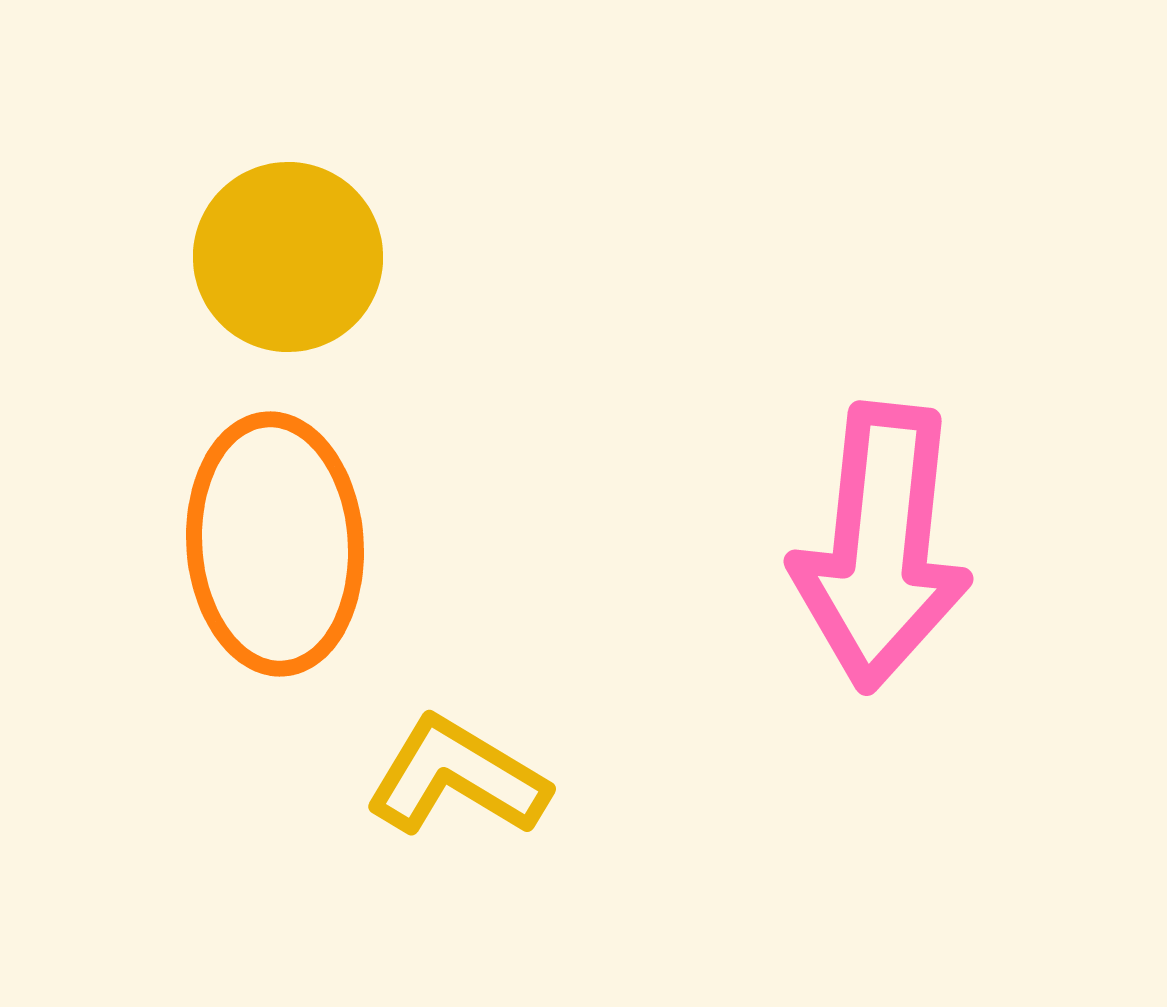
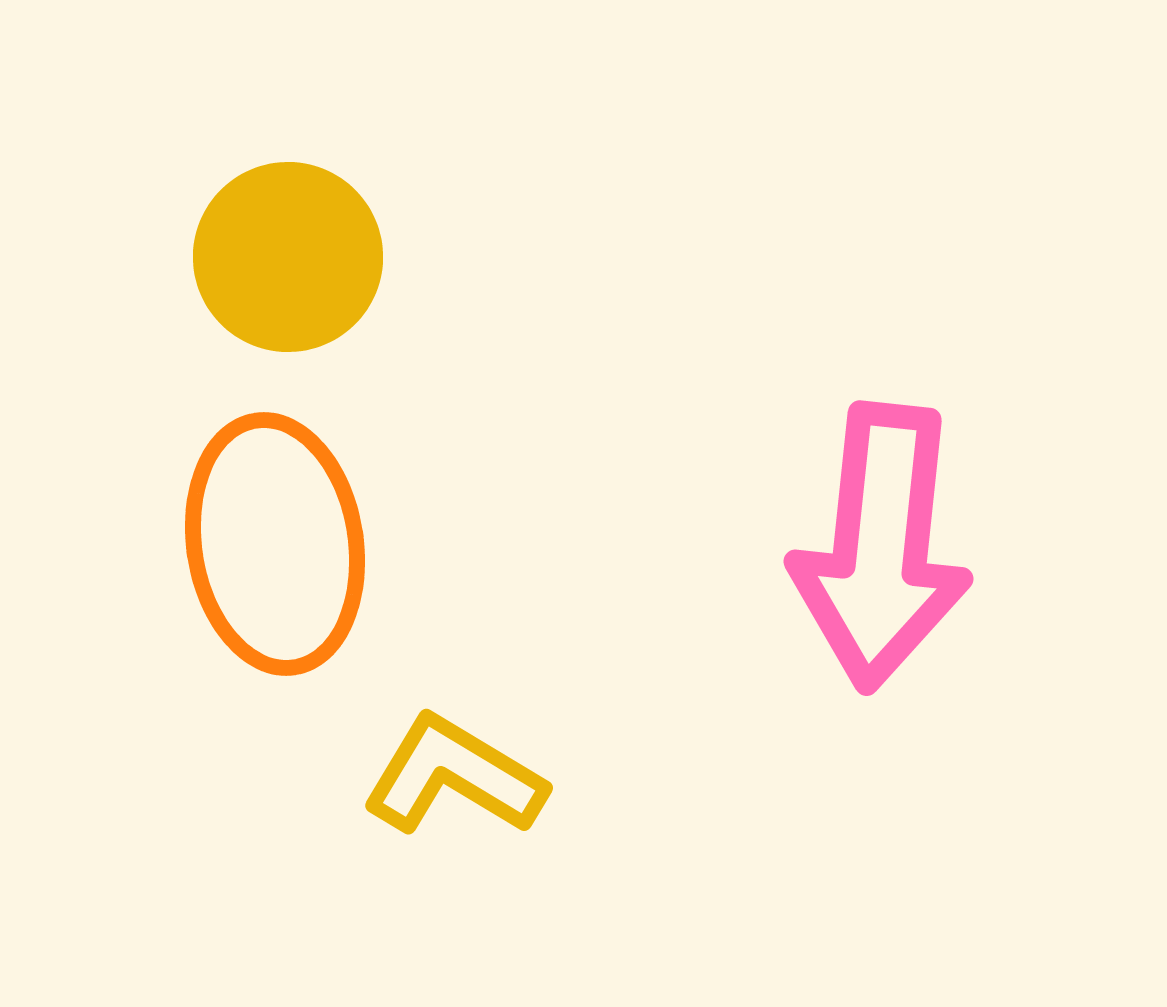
orange ellipse: rotated 5 degrees counterclockwise
yellow L-shape: moved 3 px left, 1 px up
